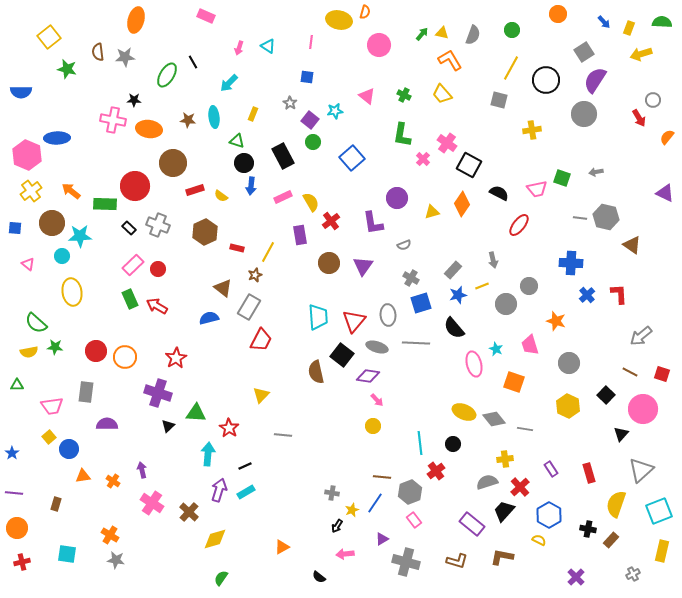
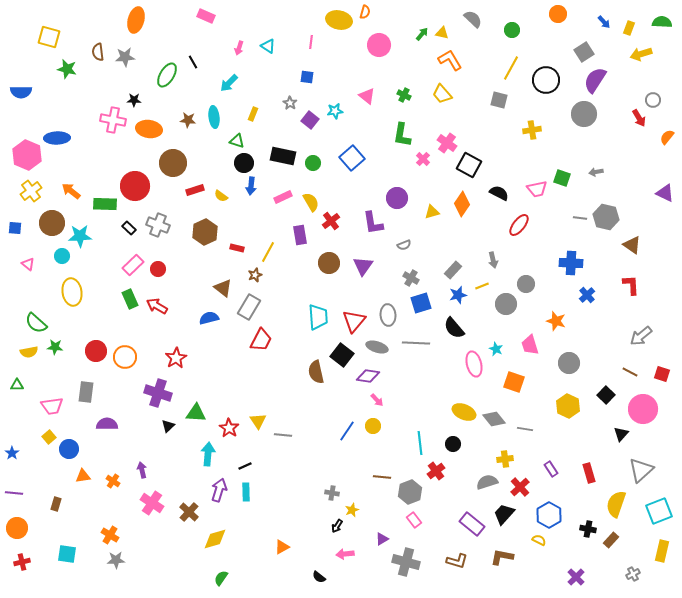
gray semicircle at (473, 35): moved 16 px up; rotated 66 degrees counterclockwise
yellow square at (49, 37): rotated 35 degrees counterclockwise
green circle at (313, 142): moved 21 px down
black rectangle at (283, 156): rotated 50 degrees counterclockwise
gray circle at (529, 286): moved 3 px left, 2 px up
red L-shape at (619, 294): moved 12 px right, 9 px up
yellow triangle at (261, 395): moved 3 px left, 26 px down; rotated 18 degrees counterclockwise
cyan rectangle at (246, 492): rotated 60 degrees counterclockwise
blue line at (375, 503): moved 28 px left, 72 px up
black trapezoid at (504, 511): moved 3 px down
gray star at (116, 560): rotated 12 degrees counterclockwise
